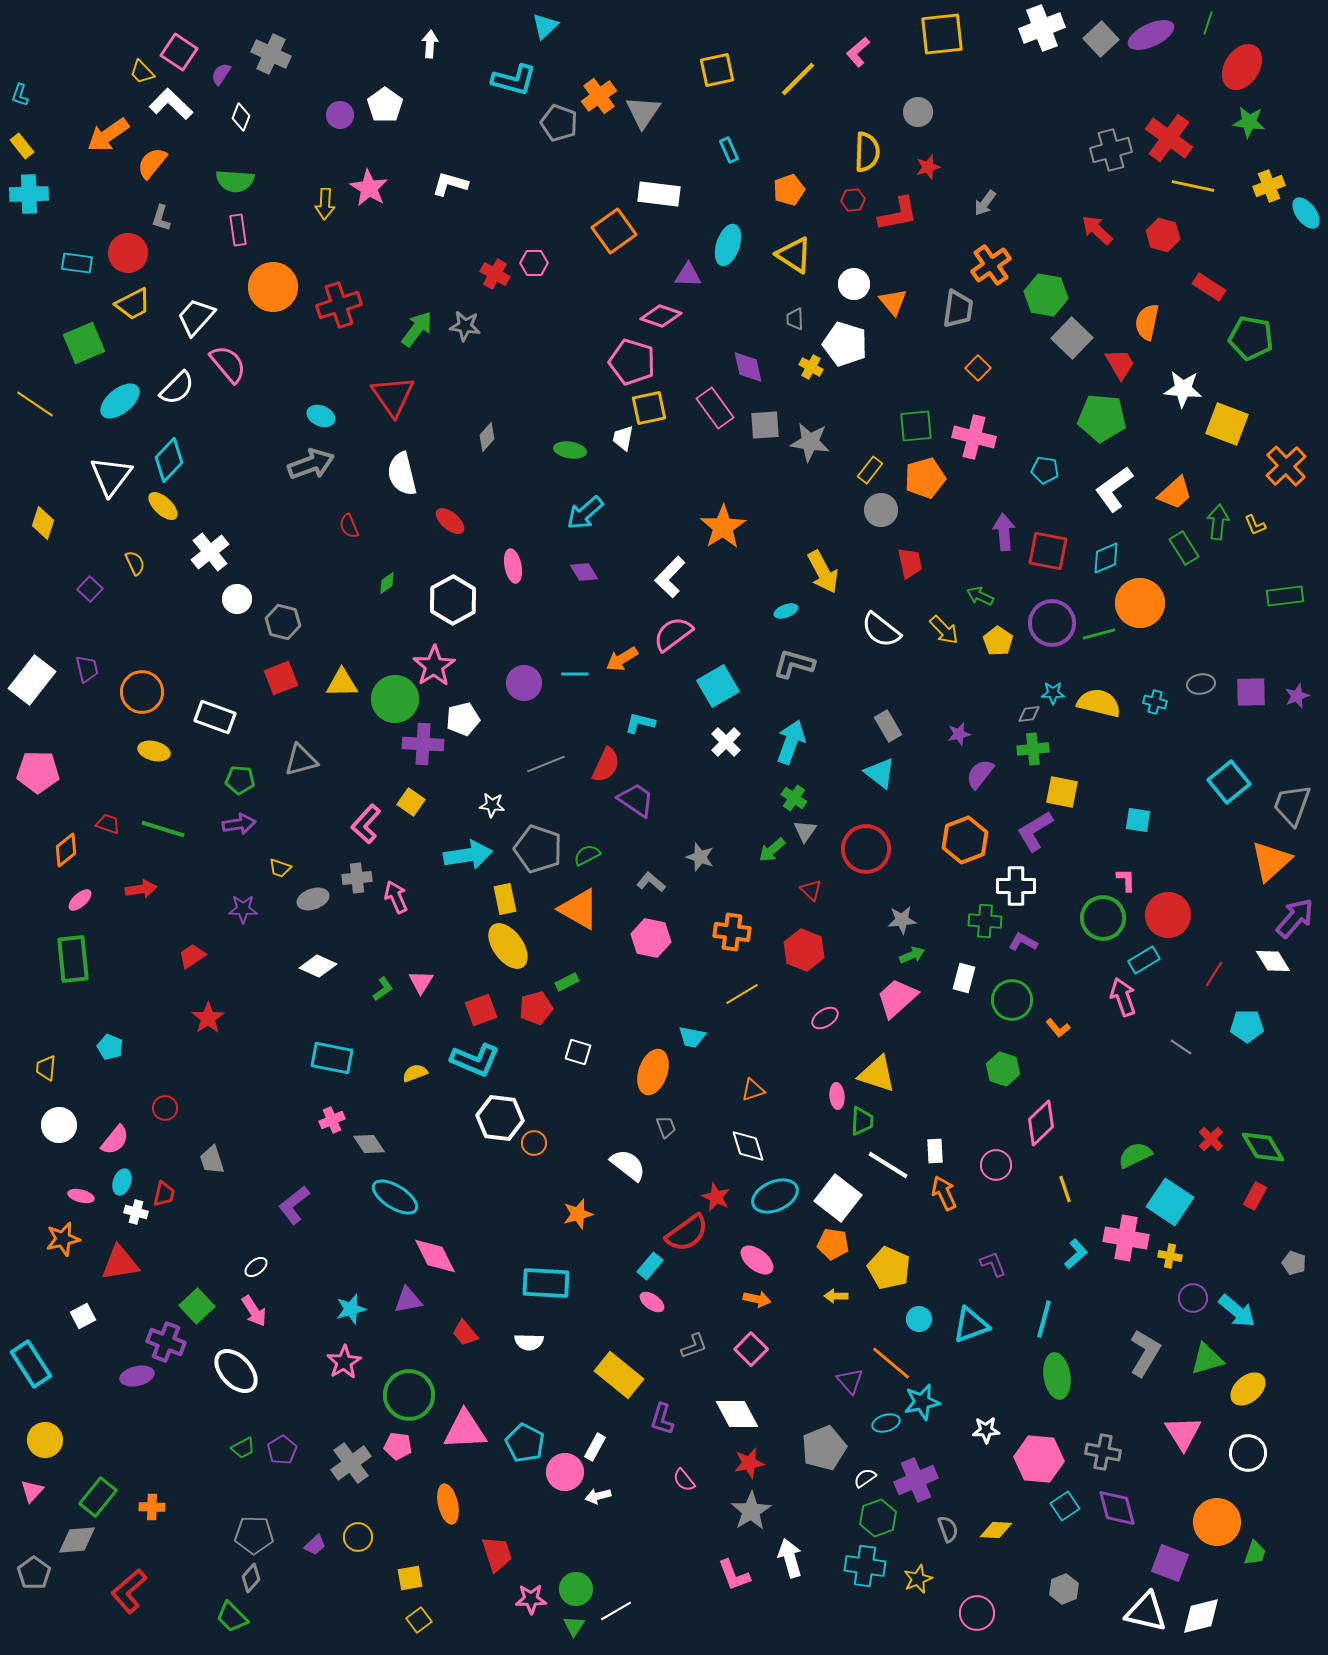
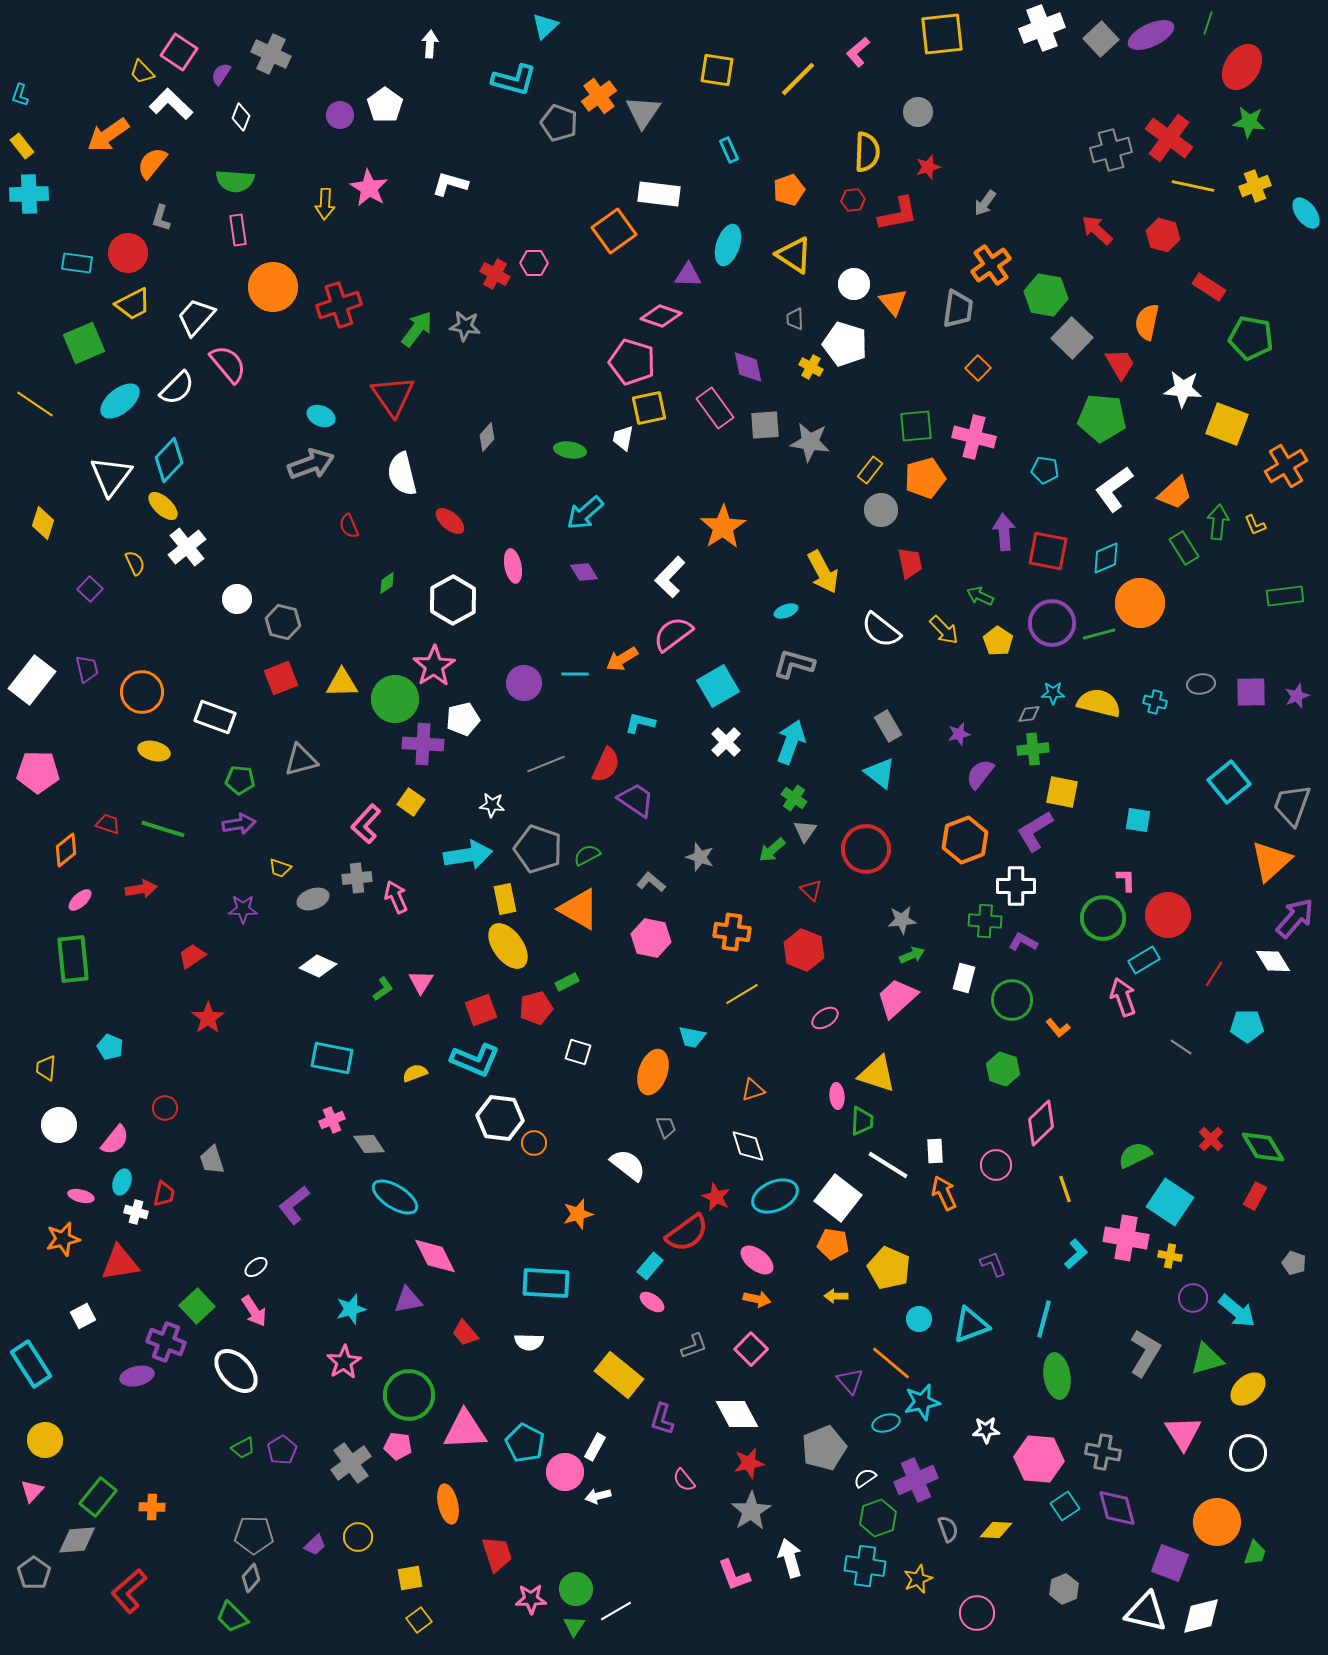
yellow square at (717, 70): rotated 21 degrees clockwise
yellow cross at (1269, 186): moved 14 px left
orange cross at (1286, 466): rotated 12 degrees clockwise
white cross at (210, 552): moved 23 px left, 5 px up
